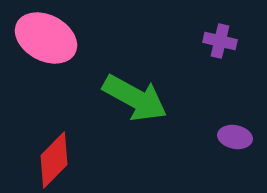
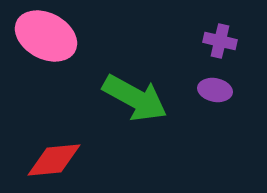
pink ellipse: moved 2 px up
purple ellipse: moved 20 px left, 47 px up
red diamond: rotated 40 degrees clockwise
